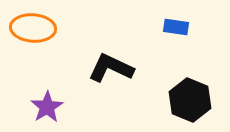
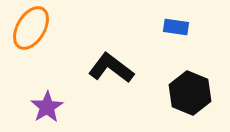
orange ellipse: moved 2 px left; rotated 63 degrees counterclockwise
black L-shape: rotated 12 degrees clockwise
black hexagon: moved 7 px up
